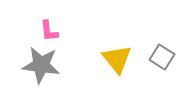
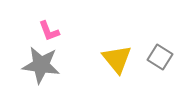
pink L-shape: rotated 15 degrees counterclockwise
gray square: moved 2 px left
